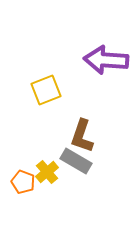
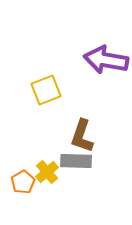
purple arrow: rotated 6 degrees clockwise
gray rectangle: rotated 28 degrees counterclockwise
orange pentagon: rotated 20 degrees clockwise
